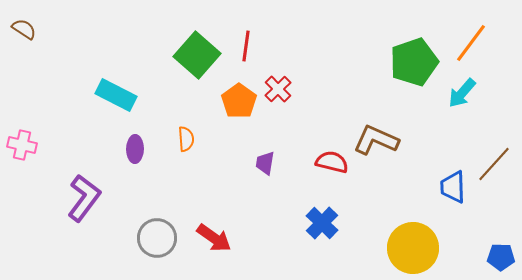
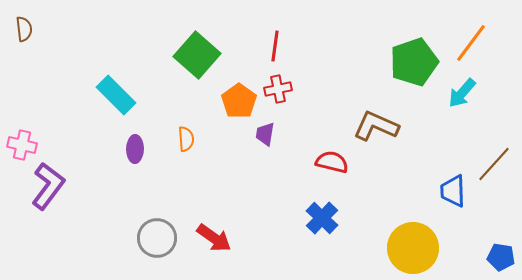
brown semicircle: rotated 50 degrees clockwise
red line: moved 29 px right
red cross: rotated 32 degrees clockwise
cyan rectangle: rotated 18 degrees clockwise
brown L-shape: moved 14 px up
purple trapezoid: moved 29 px up
blue trapezoid: moved 4 px down
purple L-shape: moved 36 px left, 12 px up
blue cross: moved 5 px up
blue pentagon: rotated 8 degrees clockwise
